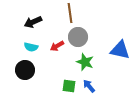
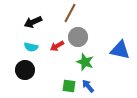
brown line: rotated 36 degrees clockwise
blue arrow: moved 1 px left
